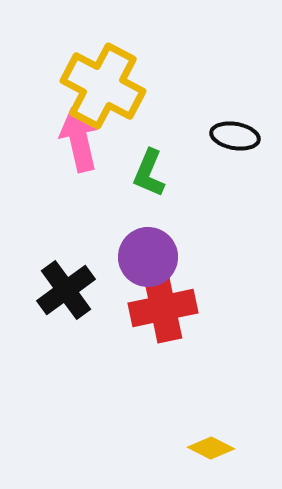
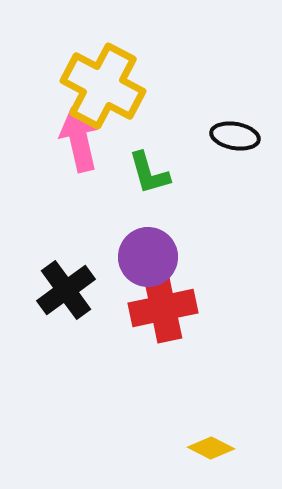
green L-shape: rotated 39 degrees counterclockwise
